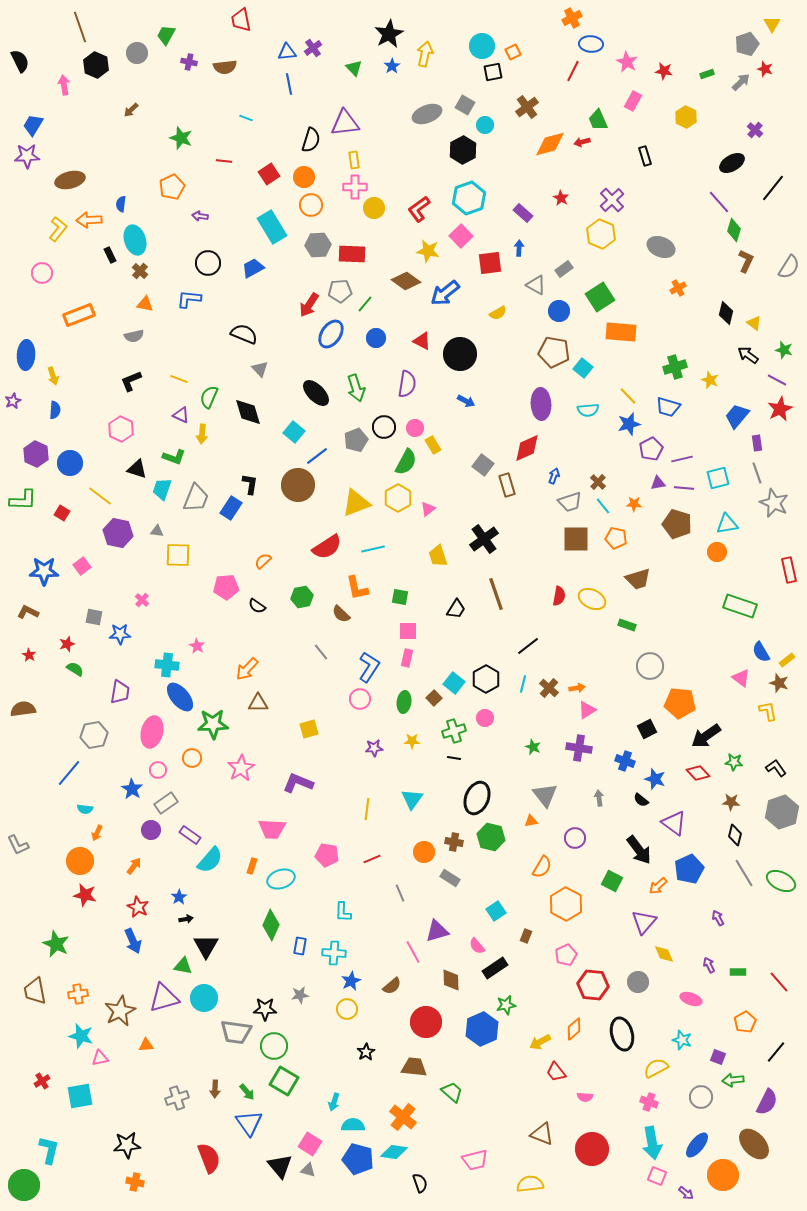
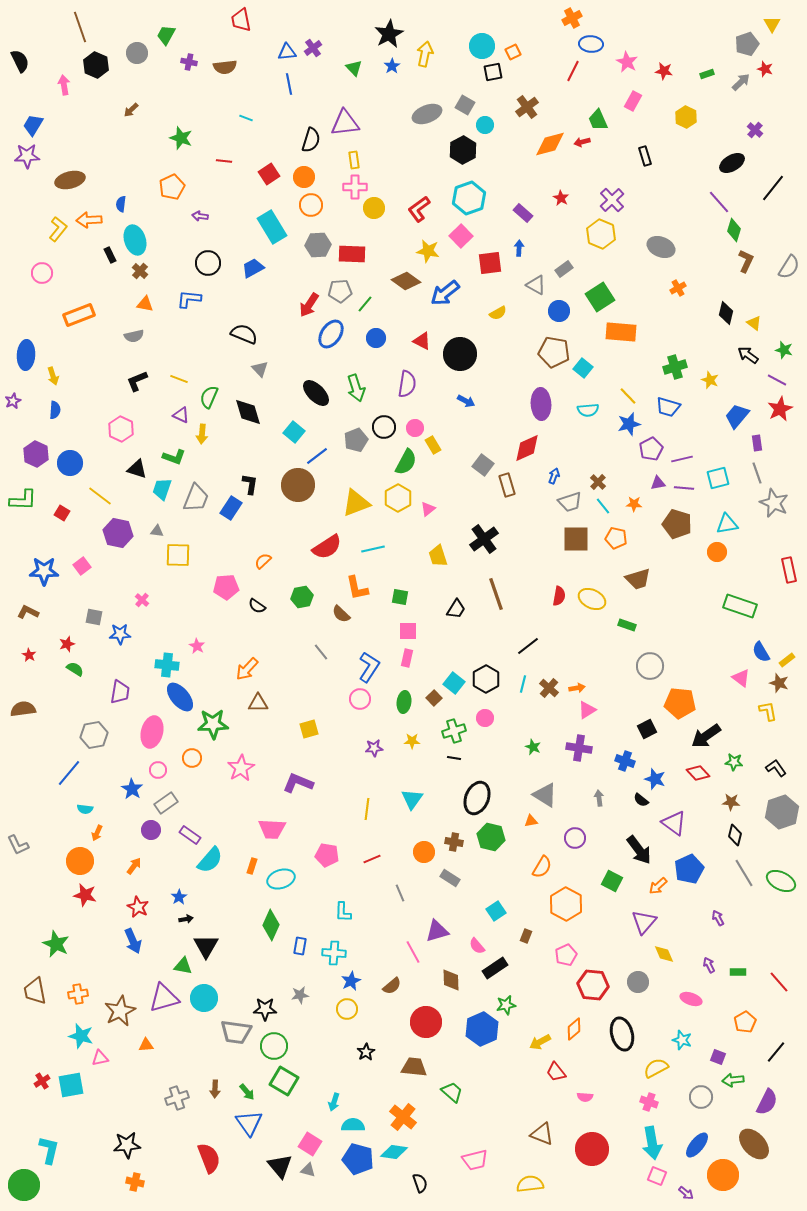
black L-shape at (131, 381): moved 6 px right
gray triangle at (545, 795): rotated 20 degrees counterclockwise
cyan square at (80, 1096): moved 9 px left, 11 px up
